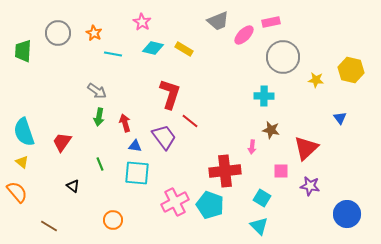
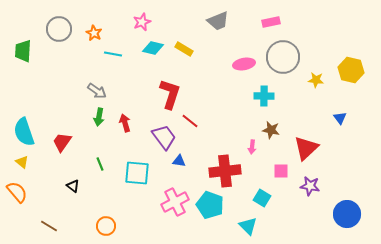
pink star at (142, 22): rotated 18 degrees clockwise
gray circle at (58, 33): moved 1 px right, 4 px up
pink ellipse at (244, 35): moved 29 px down; rotated 35 degrees clockwise
blue triangle at (135, 146): moved 44 px right, 15 px down
orange circle at (113, 220): moved 7 px left, 6 px down
cyan triangle at (259, 226): moved 11 px left
